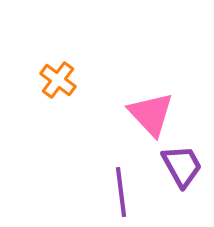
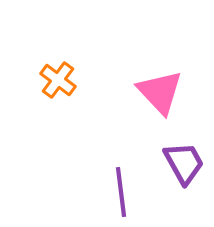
pink triangle: moved 9 px right, 22 px up
purple trapezoid: moved 2 px right, 3 px up
